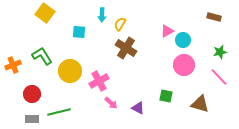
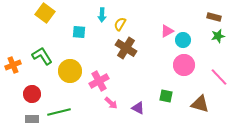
green star: moved 2 px left, 16 px up
